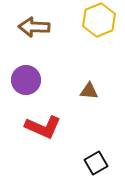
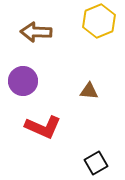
yellow hexagon: moved 1 px down
brown arrow: moved 2 px right, 5 px down
purple circle: moved 3 px left, 1 px down
